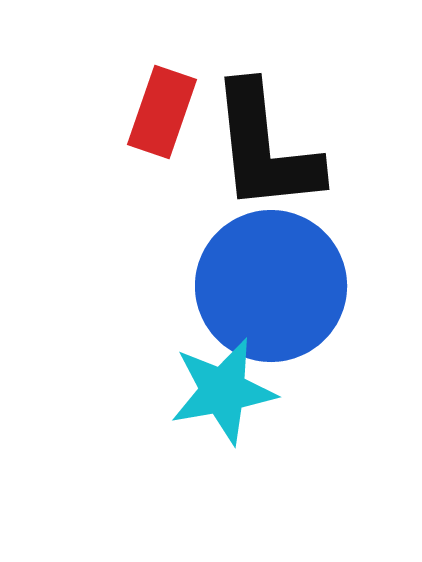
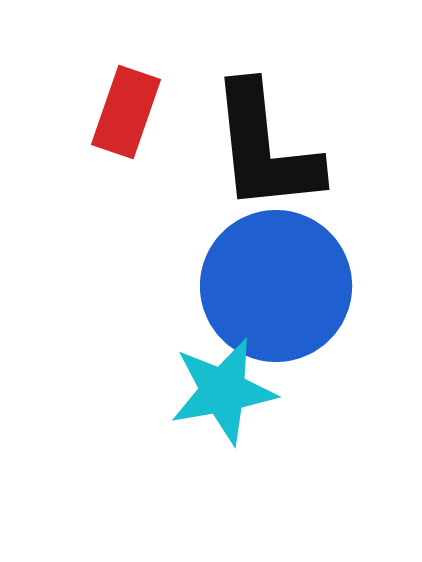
red rectangle: moved 36 px left
blue circle: moved 5 px right
